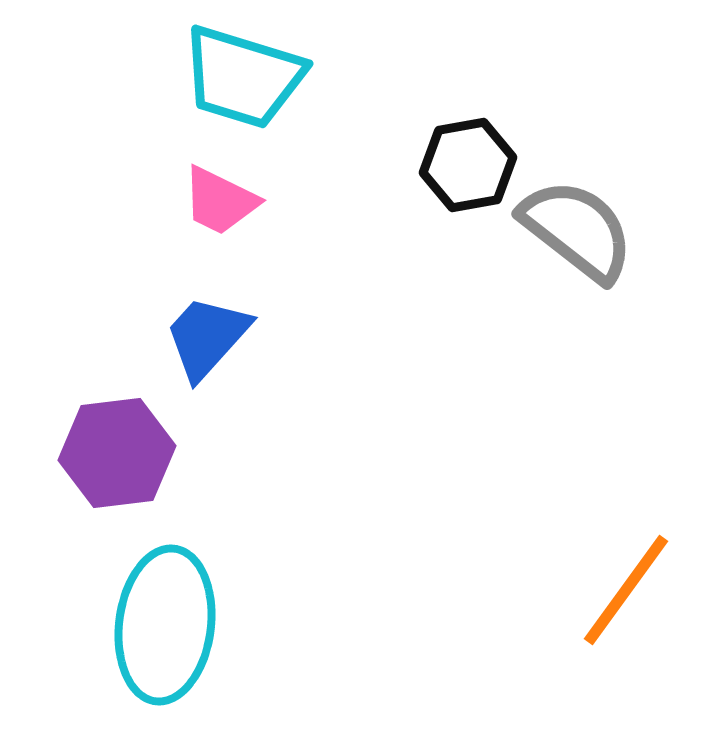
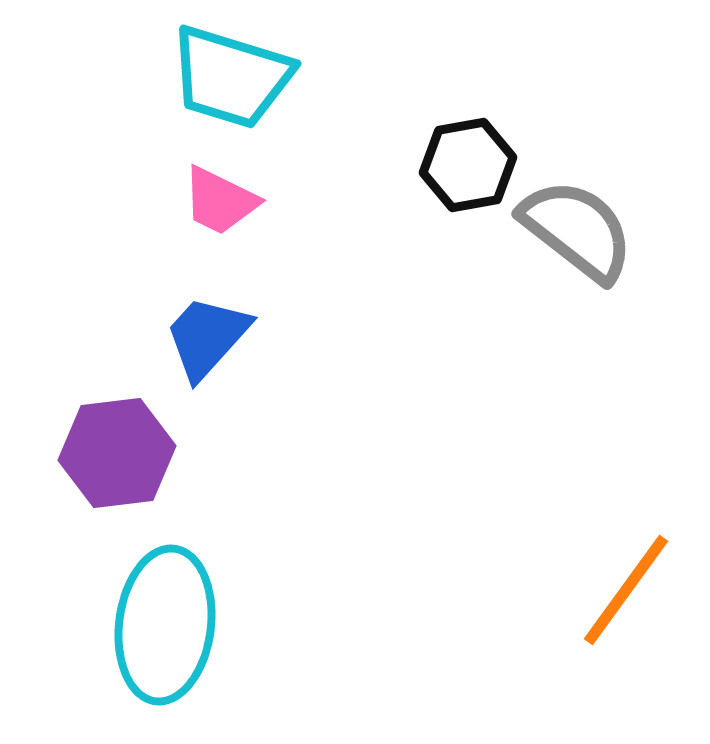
cyan trapezoid: moved 12 px left
